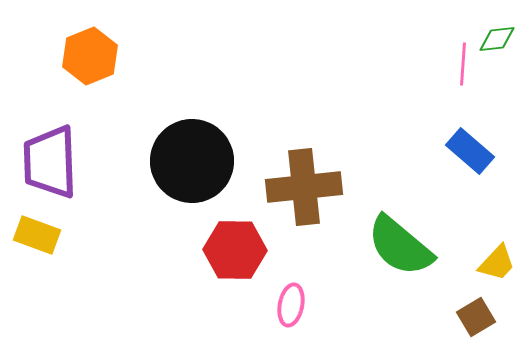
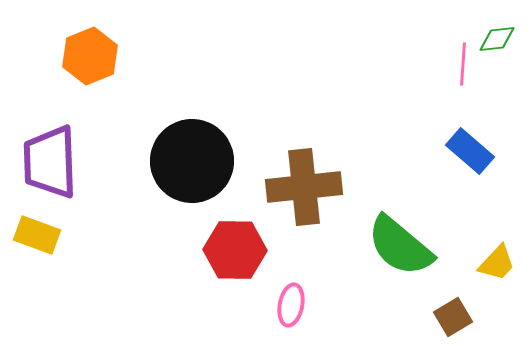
brown square: moved 23 px left
